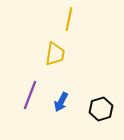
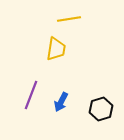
yellow line: rotated 70 degrees clockwise
yellow trapezoid: moved 1 px right, 5 px up
purple line: moved 1 px right
